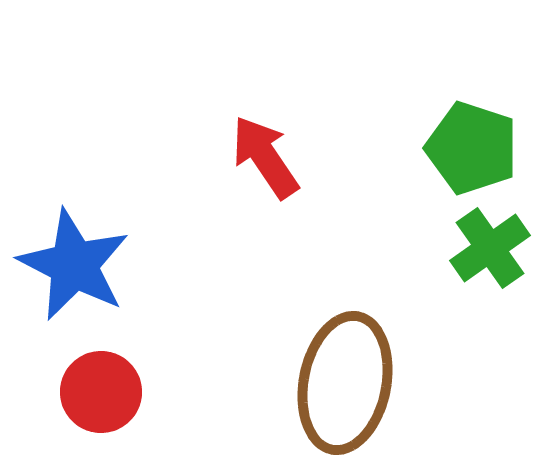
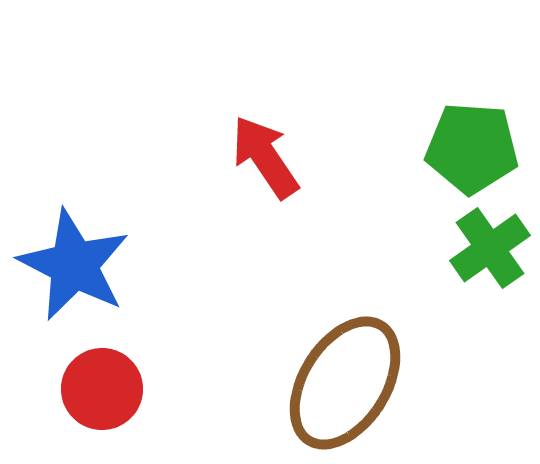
green pentagon: rotated 14 degrees counterclockwise
brown ellipse: rotated 21 degrees clockwise
red circle: moved 1 px right, 3 px up
